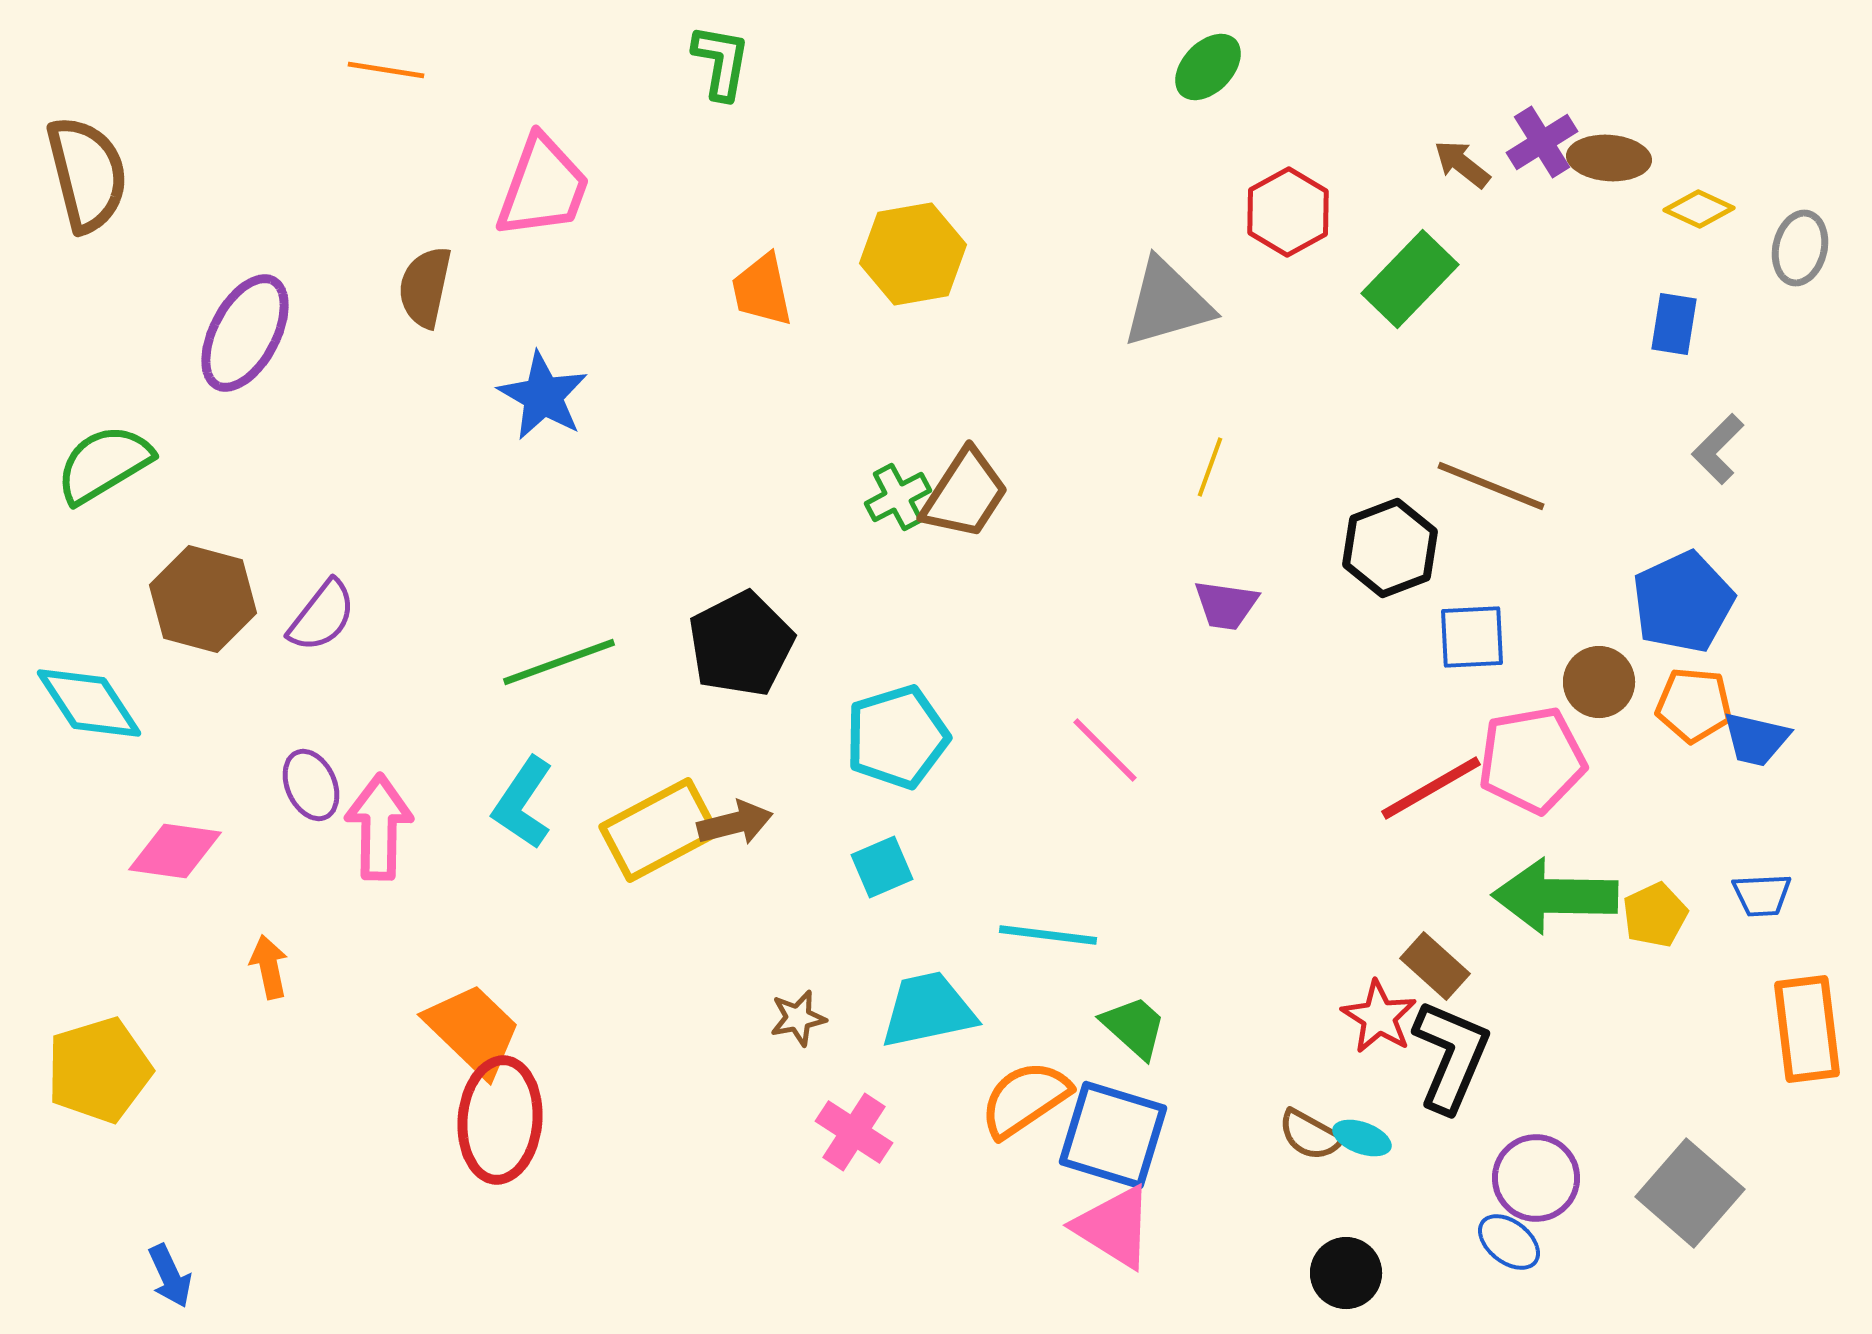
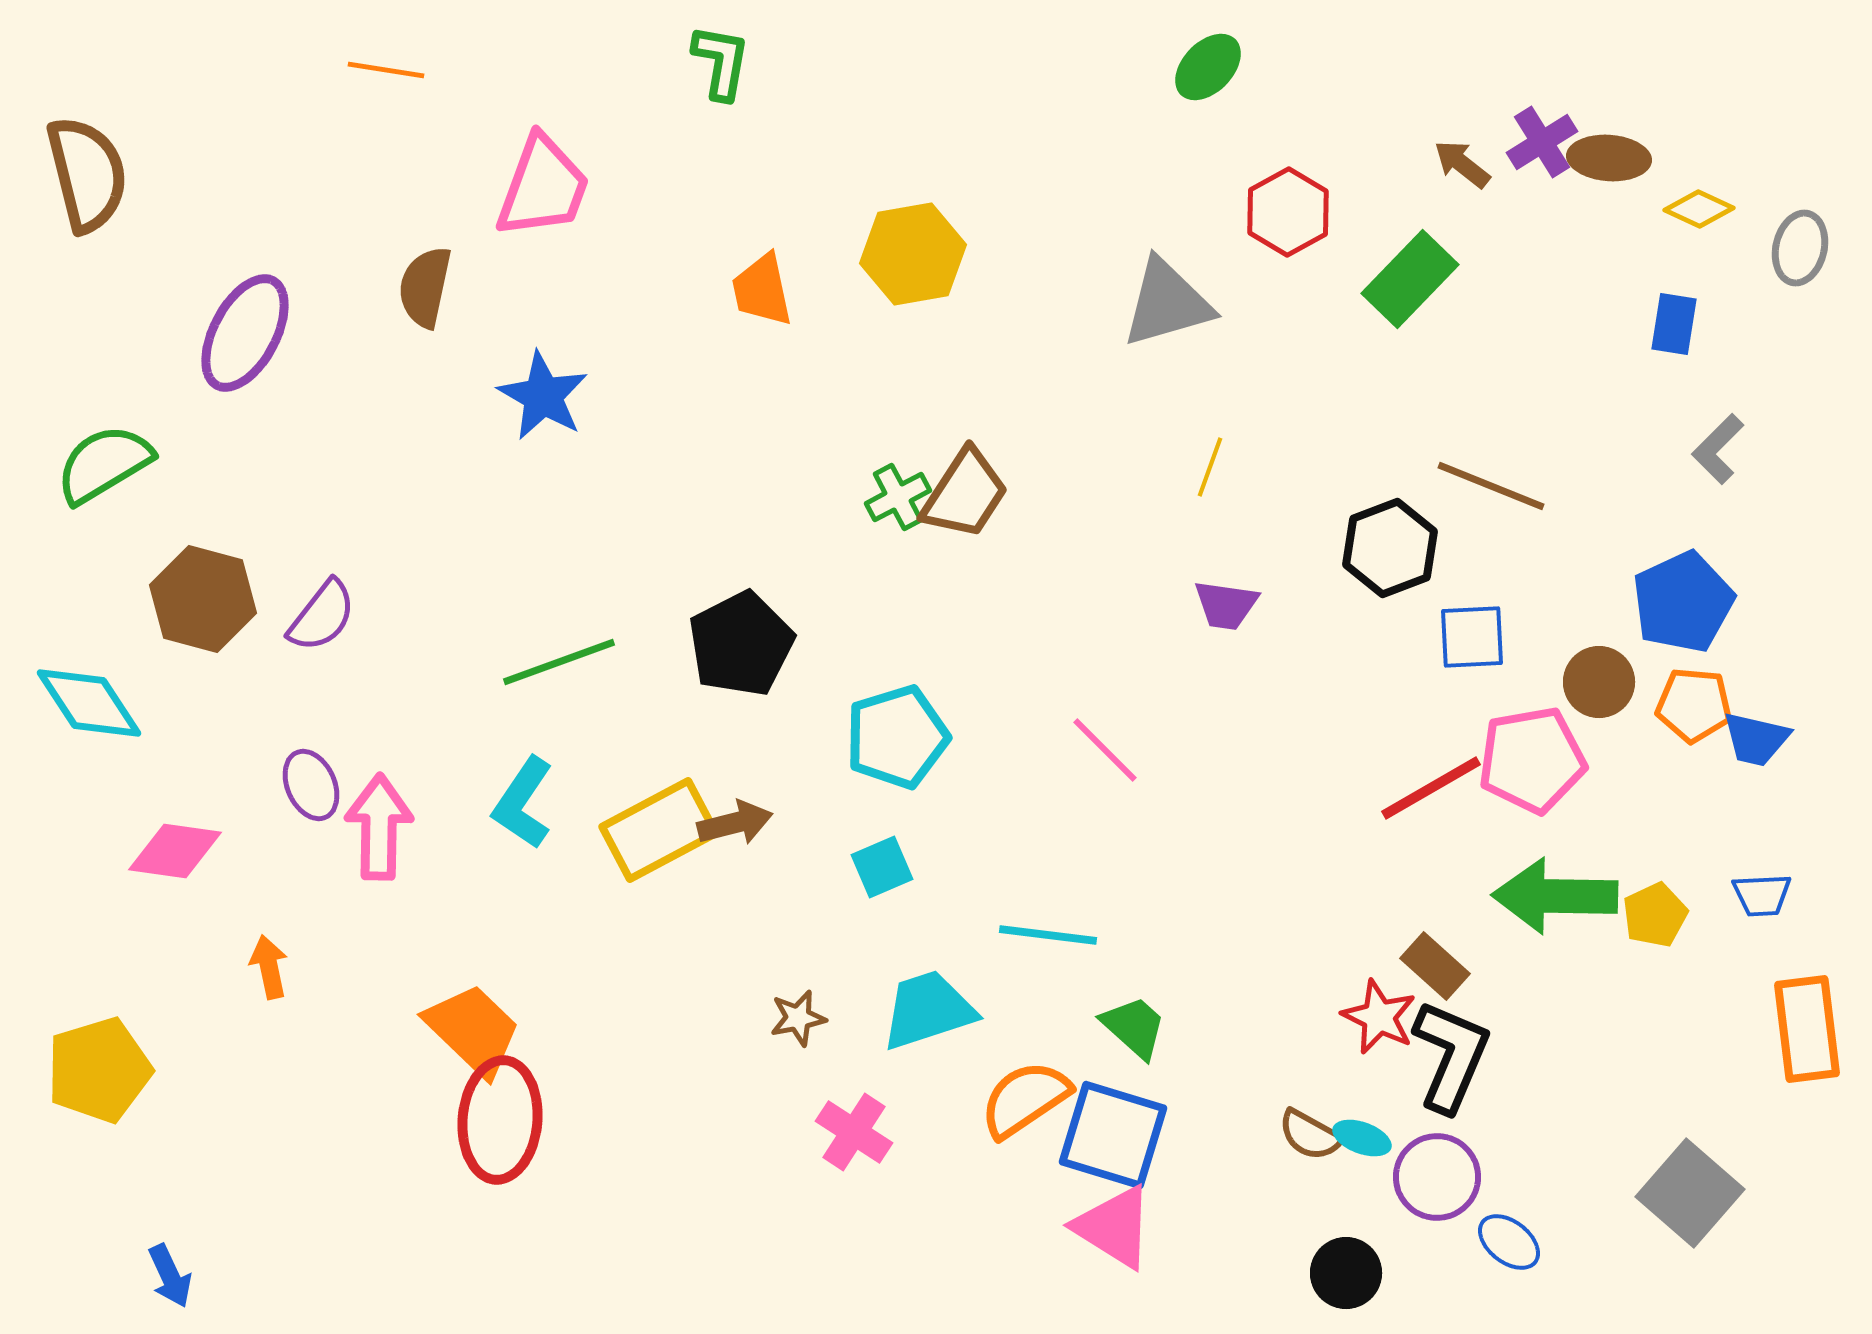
cyan trapezoid at (928, 1010): rotated 6 degrees counterclockwise
red star at (1379, 1017): rotated 6 degrees counterclockwise
purple circle at (1536, 1178): moved 99 px left, 1 px up
